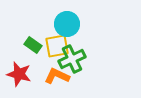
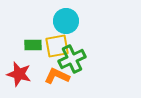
cyan circle: moved 1 px left, 3 px up
green rectangle: rotated 36 degrees counterclockwise
